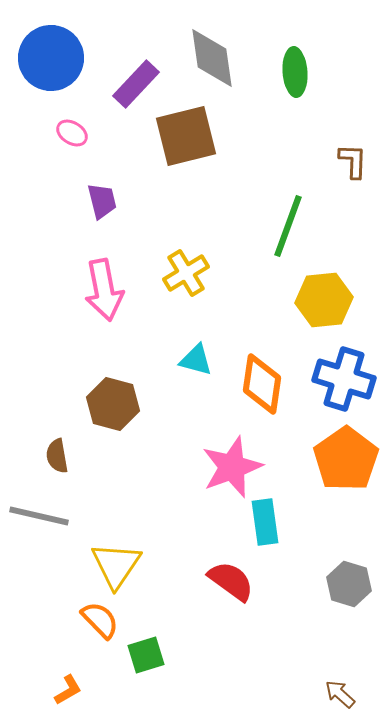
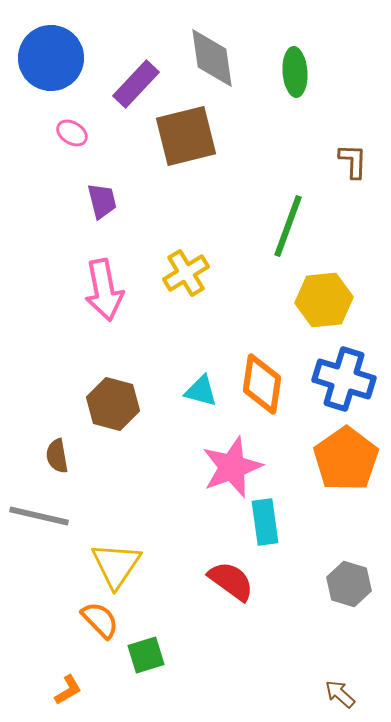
cyan triangle: moved 5 px right, 31 px down
